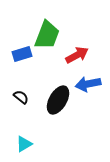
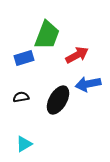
blue rectangle: moved 2 px right, 4 px down
black semicircle: rotated 49 degrees counterclockwise
